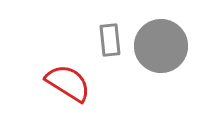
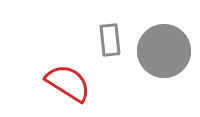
gray circle: moved 3 px right, 5 px down
